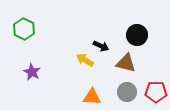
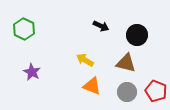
black arrow: moved 20 px up
red pentagon: moved 1 px up; rotated 20 degrees clockwise
orange triangle: moved 11 px up; rotated 18 degrees clockwise
